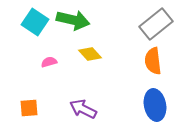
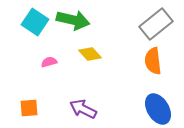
blue ellipse: moved 3 px right, 4 px down; rotated 20 degrees counterclockwise
